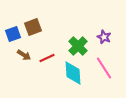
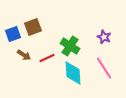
green cross: moved 8 px left; rotated 12 degrees counterclockwise
